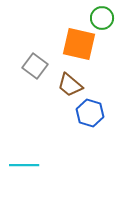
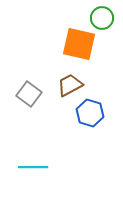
gray square: moved 6 px left, 28 px down
brown trapezoid: rotated 112 degrees clockwise
cyan line: moved 9 px right, 2 px down
